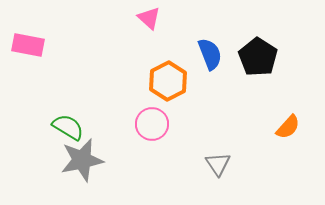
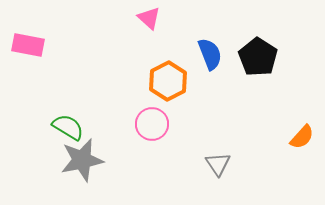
orange semicircle: moved 14 px right, 10 px down
